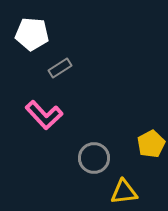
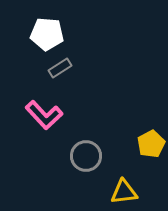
white pentagon: moved 15 px right
gray circle: moved 8 px left, 2 px up
